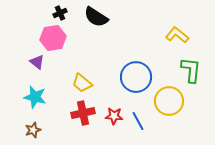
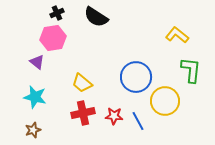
black cross: moved 3 px left
yellow circle: moved 4 px left
